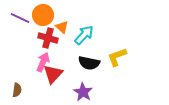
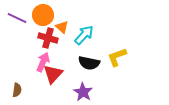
purple line: moved 3 px left
